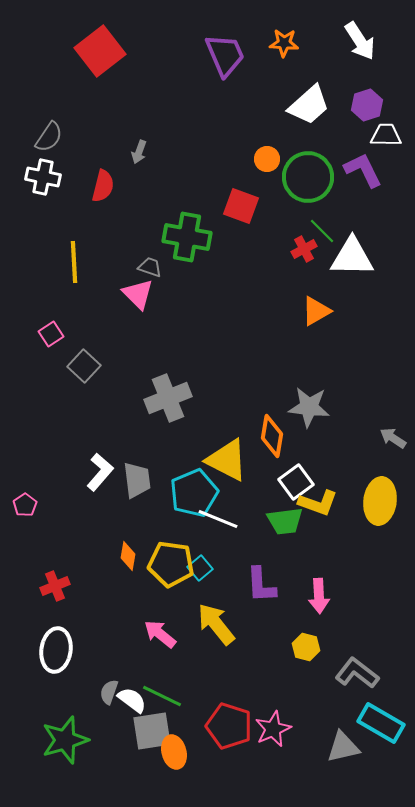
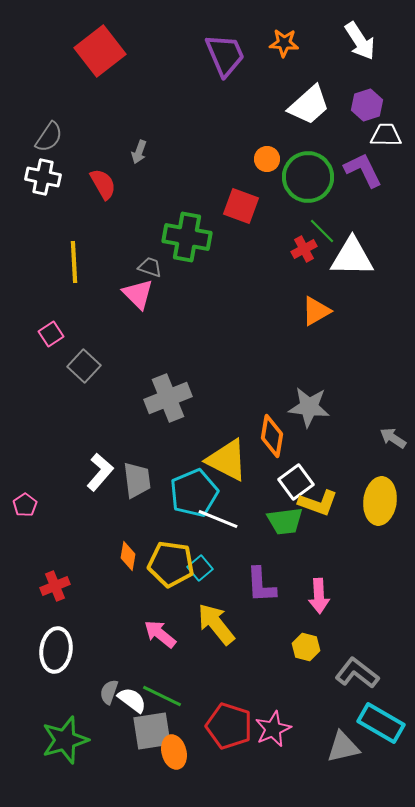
red semicircle at (103, 186): moved 2 px up; rotated 44 degrees counterclockwise
